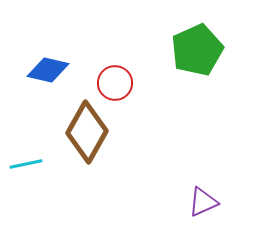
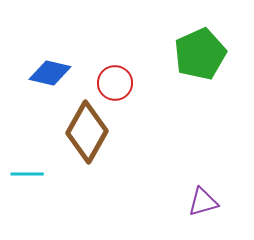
green pentagon: moved 3 px right, 4 px down
blue diamond: moved 2 px right, 3 px down
cyan line: moved 1 px right, 10 px down; rotated 12 degrees clockwise
purple triangle: rotated 8 degrees clockwise
